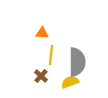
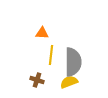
gray semicircle: moved 4 px left
brown cross: moved 4 px left, 4 px down; rotated 24 degrees counterclockwise
yellow semicircle: moved 1 px left
